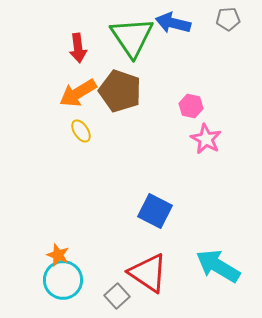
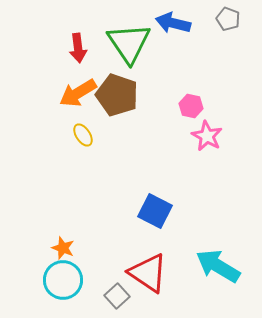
gray pentagon: rotated 25 degrees clockwise
green triangle: moved 3 px left, 6 px down
brown pentagon: moved 3 px left, 4 px down
yellow ellipse: moved 2 px right, 4 px down
pink star: moved 1 px right, 3 px up
orange star: moved 5 px right, 7 px up
